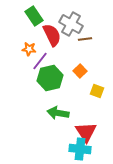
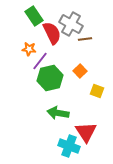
red semicircle: moved 2 px up
cyan cross: moved 11 px left, 3 px up; rotated 15 degrees clockwise
